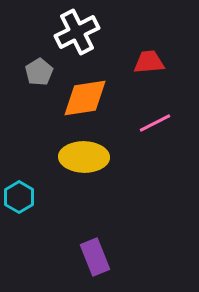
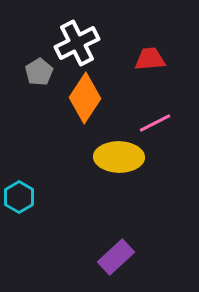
white cross: moved 11 px down
red trapezoid: moved 1 px right, 3 px up
orange diamond: rotated 48 degrees counterclockwise
yellow ellipse: moved 35 px right
purple rectangle: moved 21 px right; rotated 69 degrees clockwise
